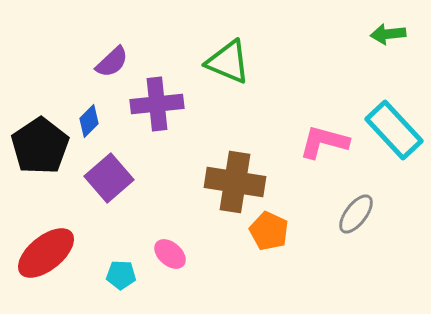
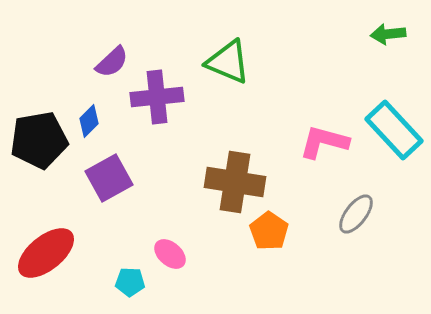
purple cross: moved 7 px up
black pentagon: moved 1 px left, 6 px up; rotated 24 degrees clockwise
purple square: rotated 12 degrees clockwise
orange pentagon: rotated 9 degrees clockwise
cyan pentagon: moved 9 px right, 7 px down
